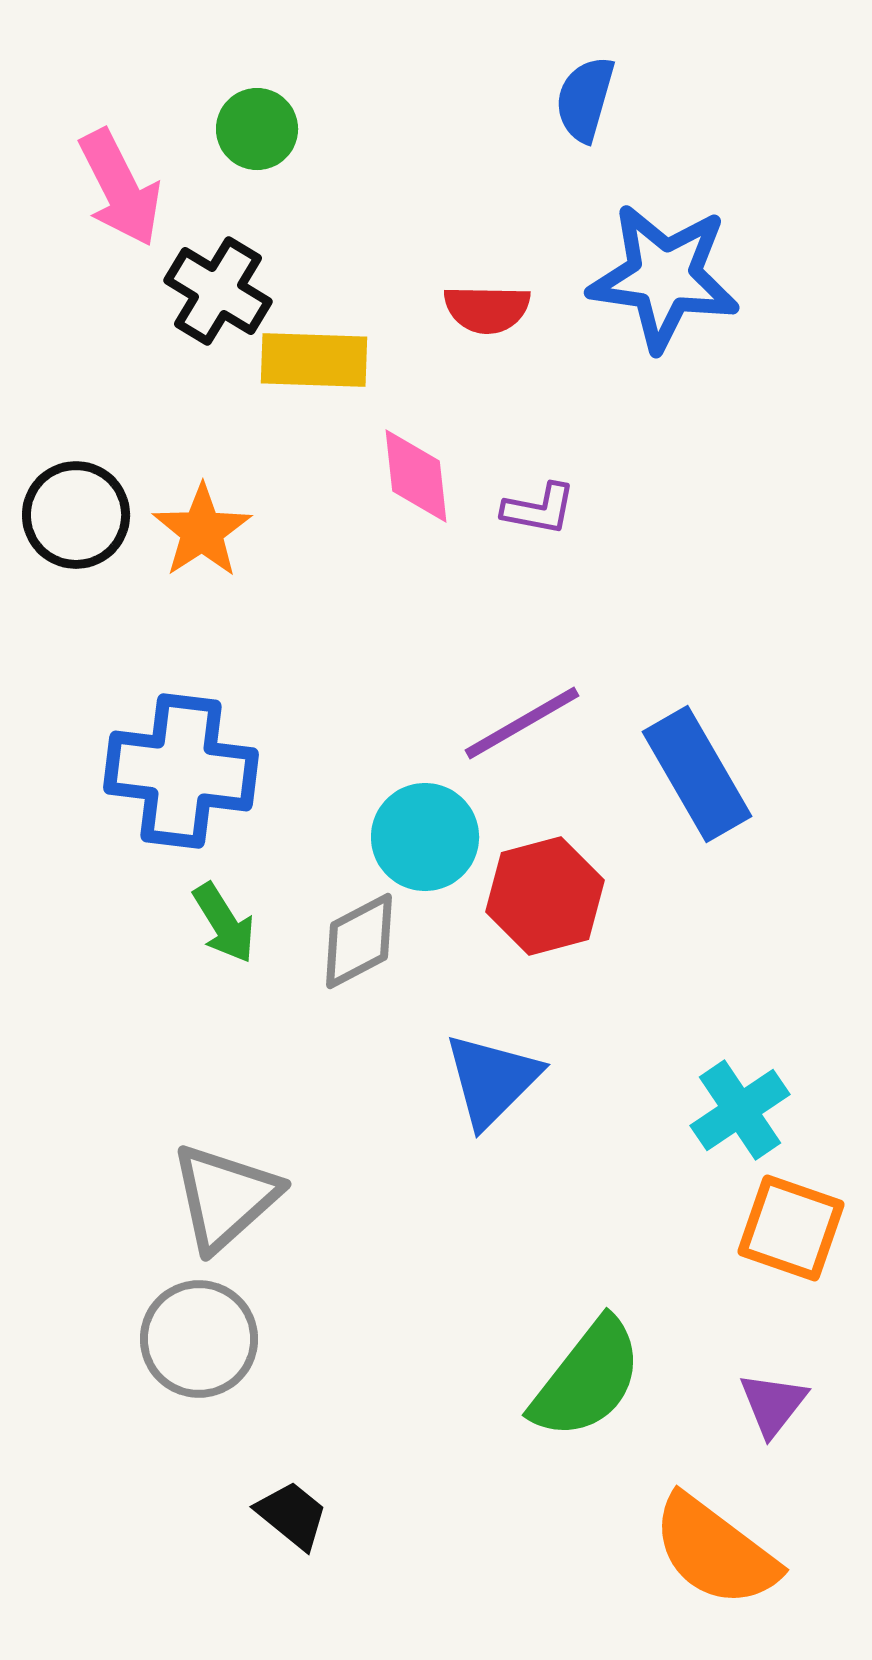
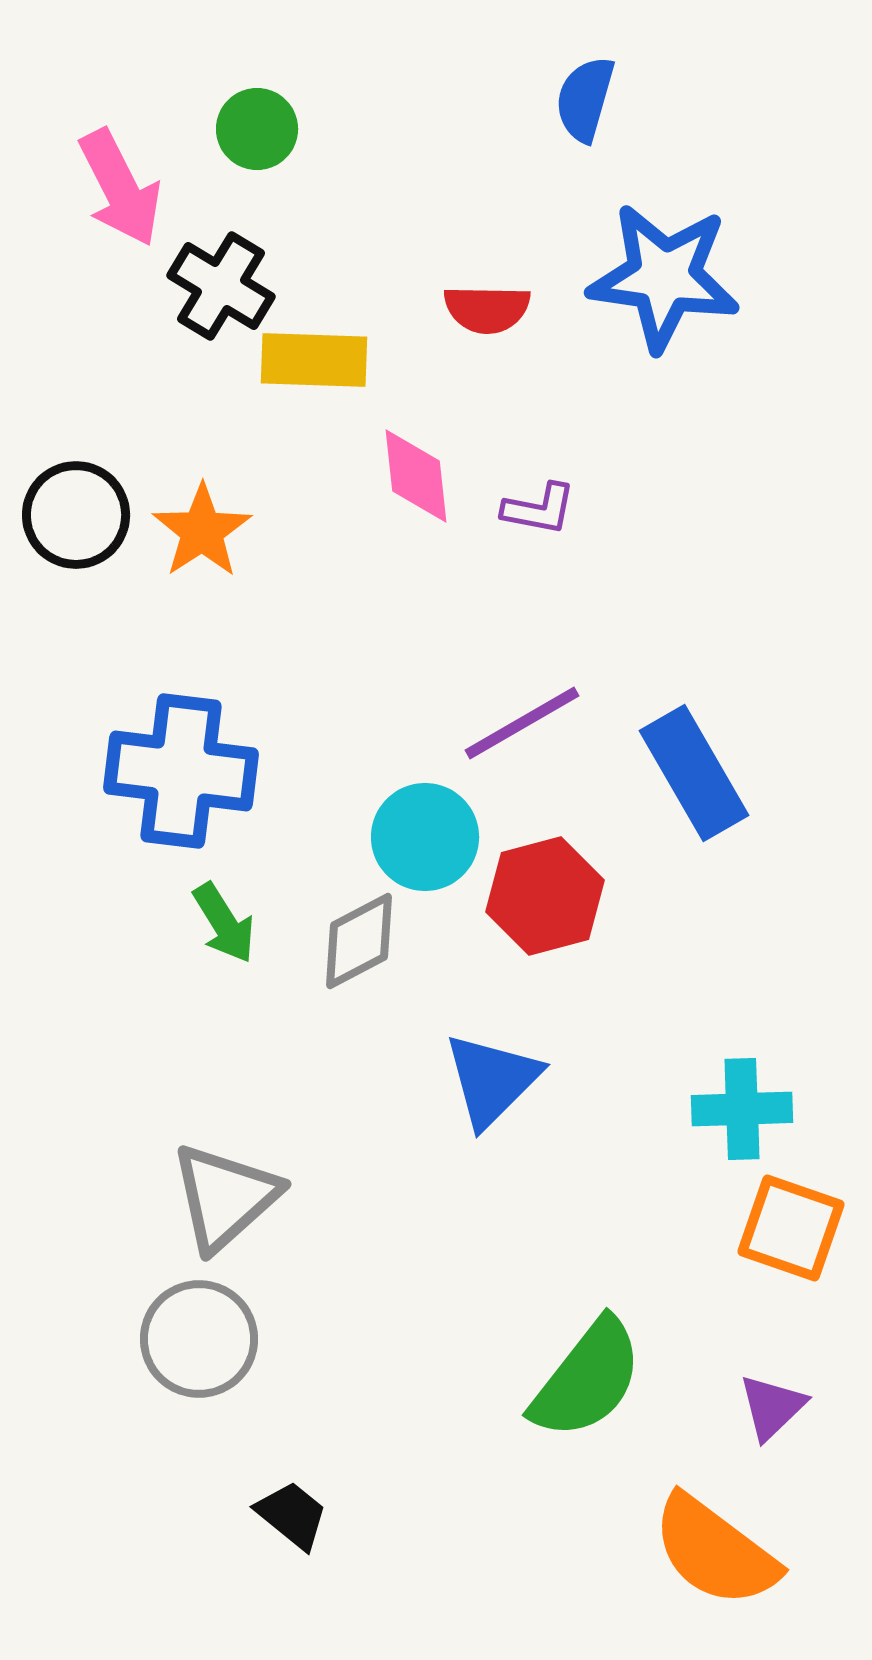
black cross: moved 3 px right, 5 px up
blue rectangle: moved 3 px left, 1 px up
cyan cross: moved 2 px right, 1 px up; rotated 32 degrees clockwise
purple triangle: moved 1 px left, 3 px down; rotated 8 degrees clockwise
